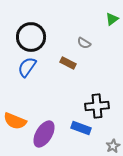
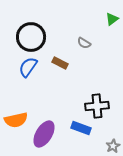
brown rectangle: moved 8 px left
blue semicircle: moved 1 px right
orange semicircle: moved 1 px right, 1 px up; rotated 35 degrees counterclockwise
